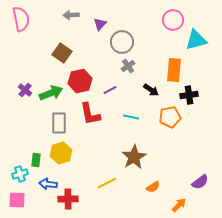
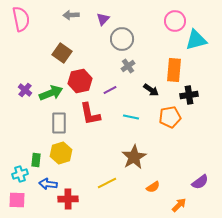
pink circle: moved 2 px right, 1 px down
purple triangle: moved 3 px right, 5 px up
gray circle: moved 3 px up
